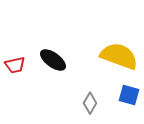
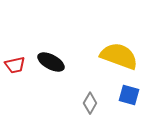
black ellipse: moved 2 px left, 2 px down; rotated 8 degrees counterclockwise
